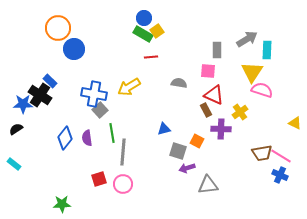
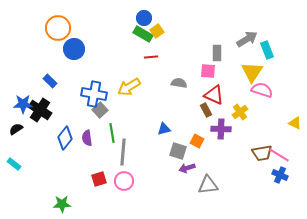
gray rectangle at (217, 50): moved 3 px down
cyan rectangle at (267, 50): rotated 24 degrees counterclockwise
black cross at (40, 95): moved 15 px down
pink line at (281, 156): moved 2 px left, 1 px up
pink circle at (123, 184): moved 1 px right, 3 px up
